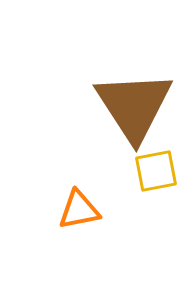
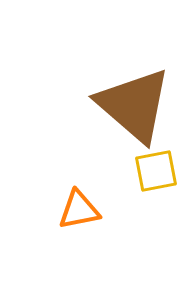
brown triangle: moved 1 px up; rotated 16 degrees counterclockwise
